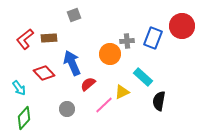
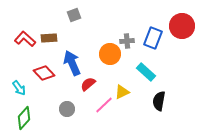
red L-shape: rotated 80 degrees clockwise
cyan rectangle: moved 3 px right, 5 px up
